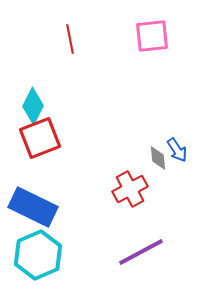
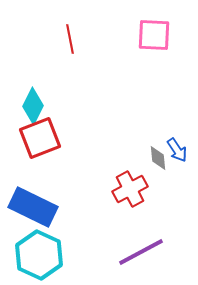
pink square: moved 2 px right, 1 px up; rotated 9 degrees clockwise
cyan hexagon: moved 1 px right; rotated 12 degrees counterclockwise
